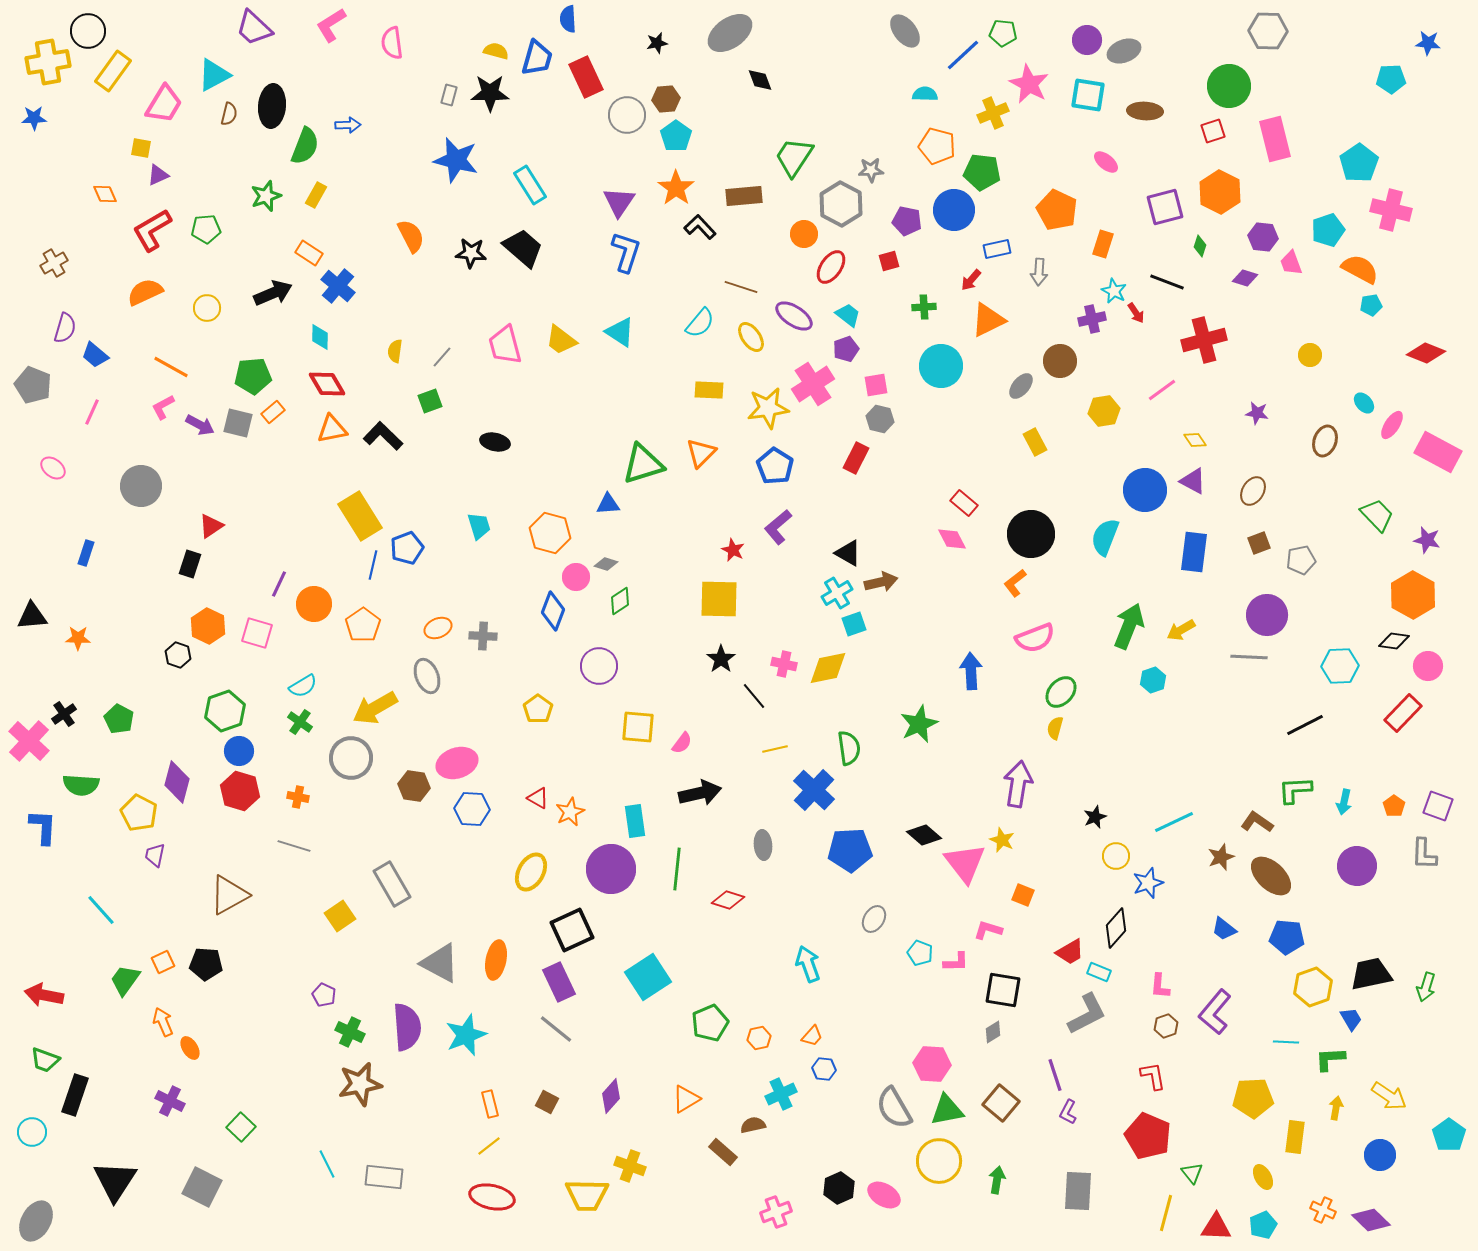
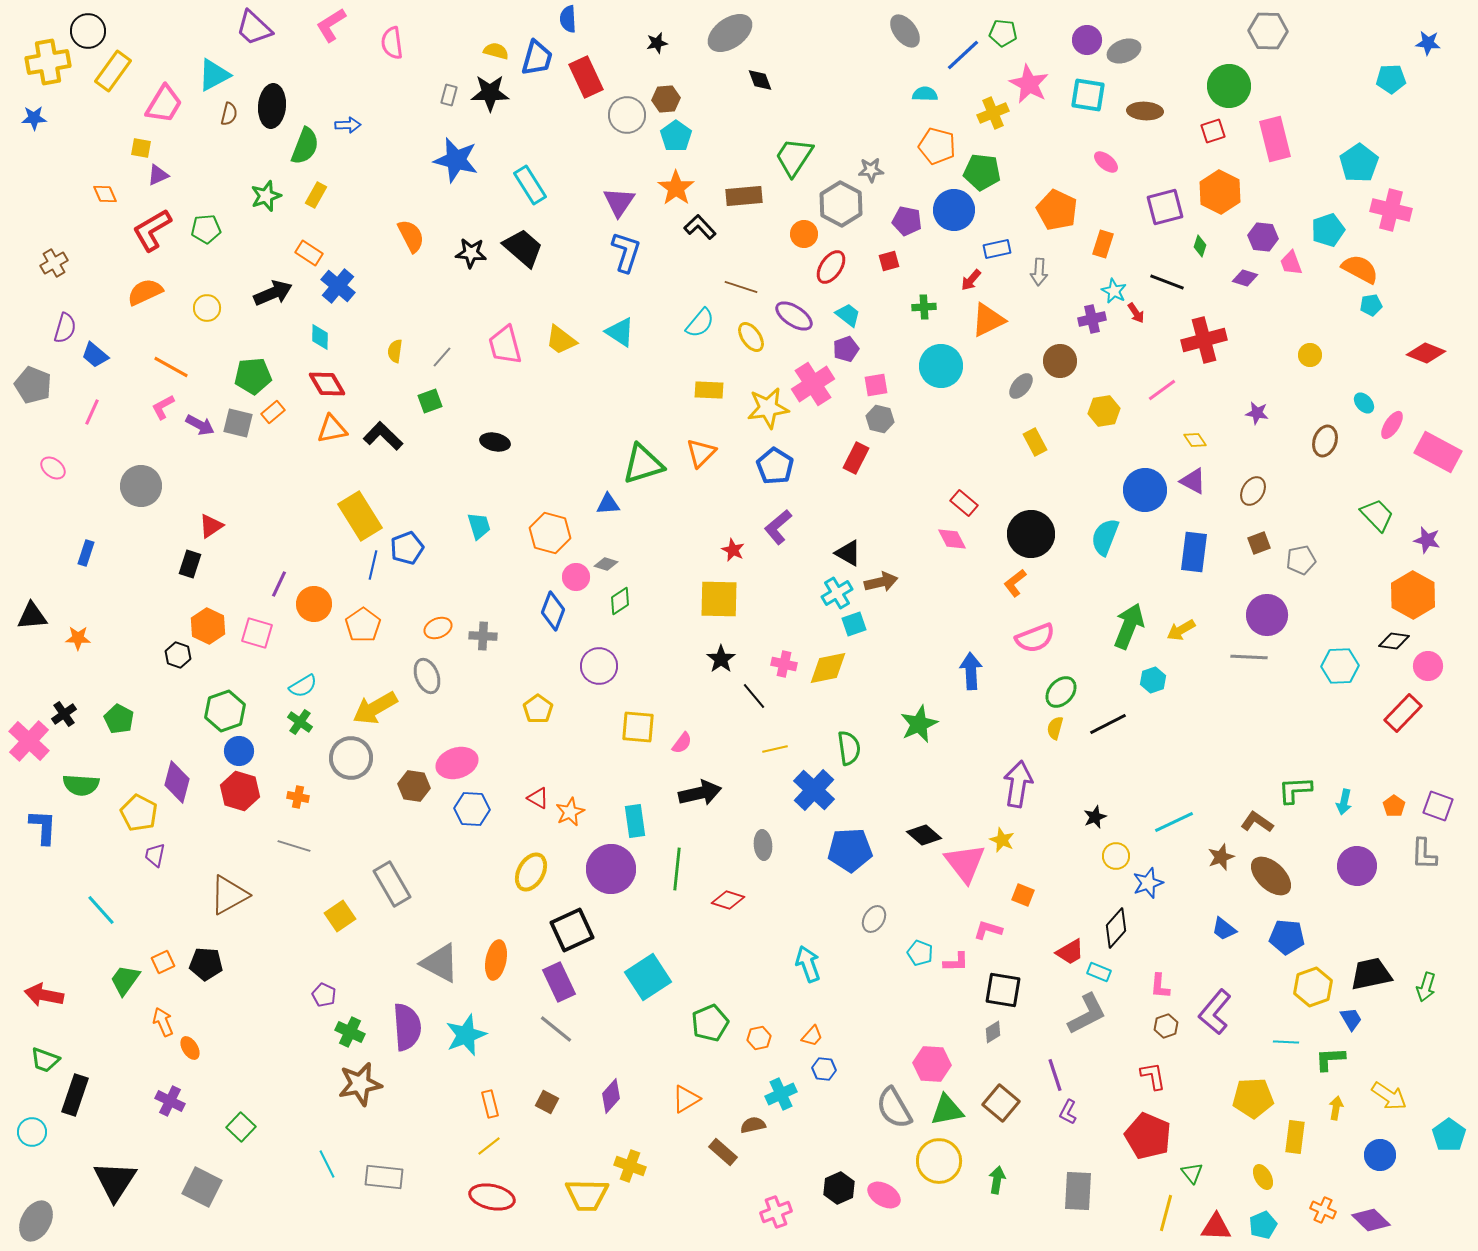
black line at (1305, 725): moved 197 px left, 1 px up
